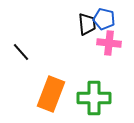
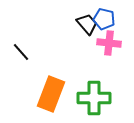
black trapezoid: rotated 35 degrees counterclockwise
